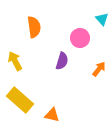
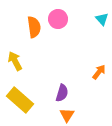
pink circle: moved 22 px left, 19 px up
purple semicircle: moved 32 px down
orange arrow: moved 3 px down
orange triangle: moved 15 px right; rotated 49 degrees clockwise
